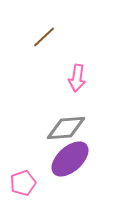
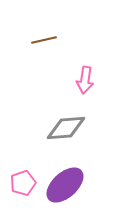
brown line: moved 3 px down; rotated 30 degrees clockwise
pink arrow: moved 8 px right, 2 px down
purple ellipse: moved 5 px left, 26 px down
